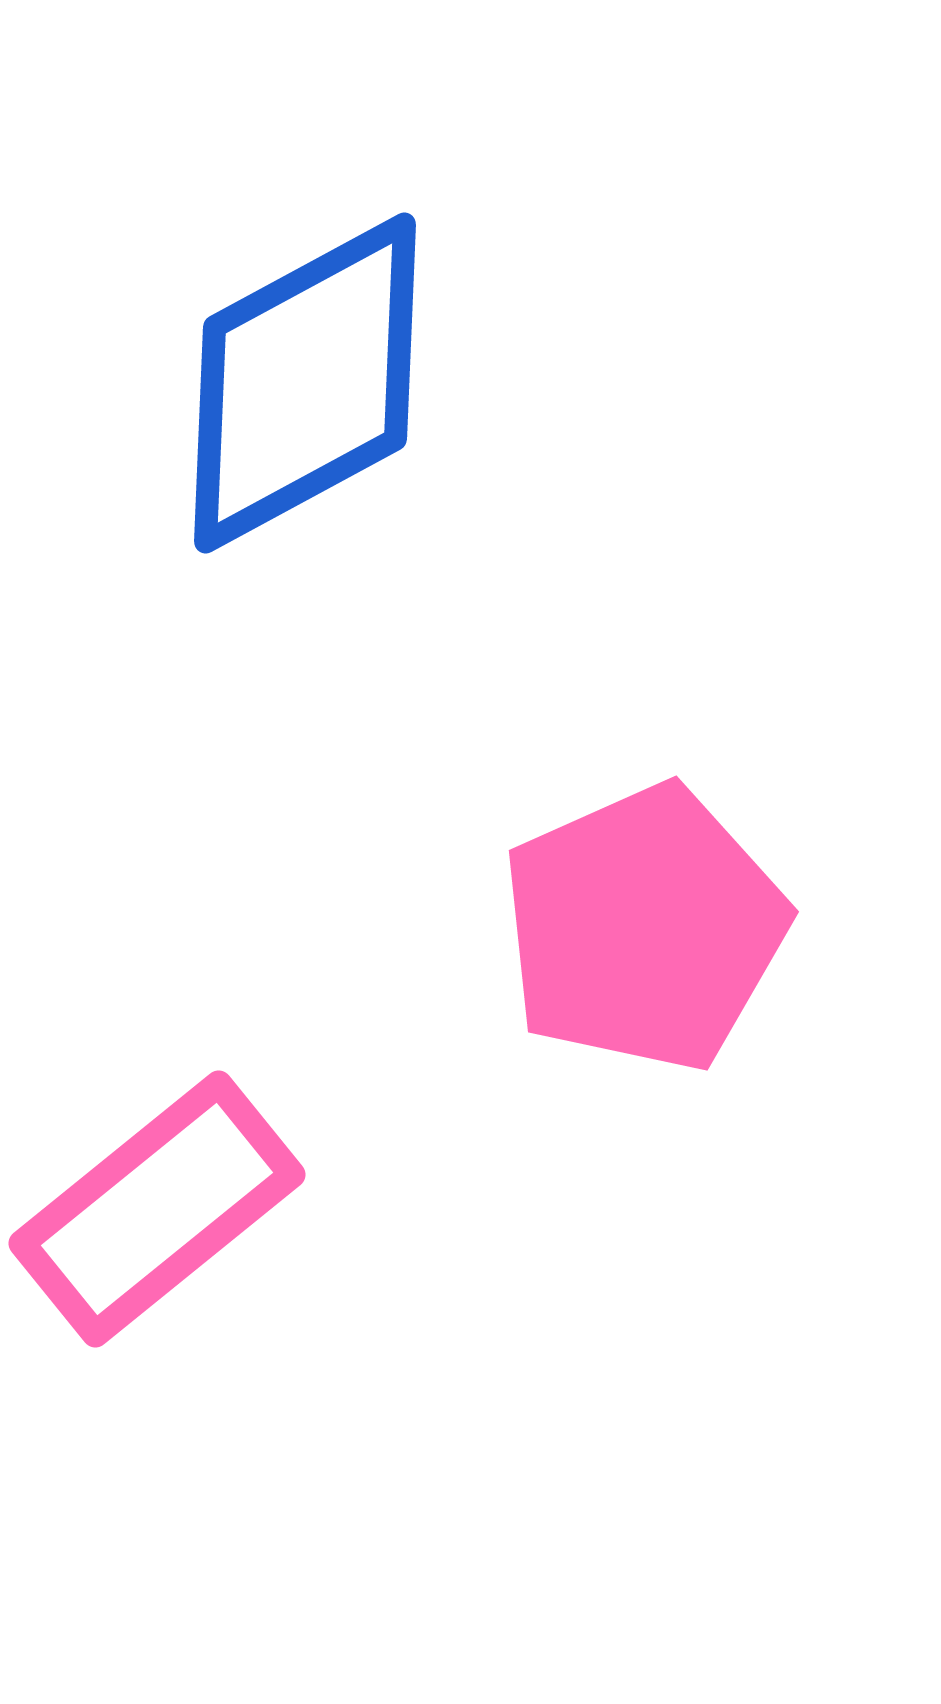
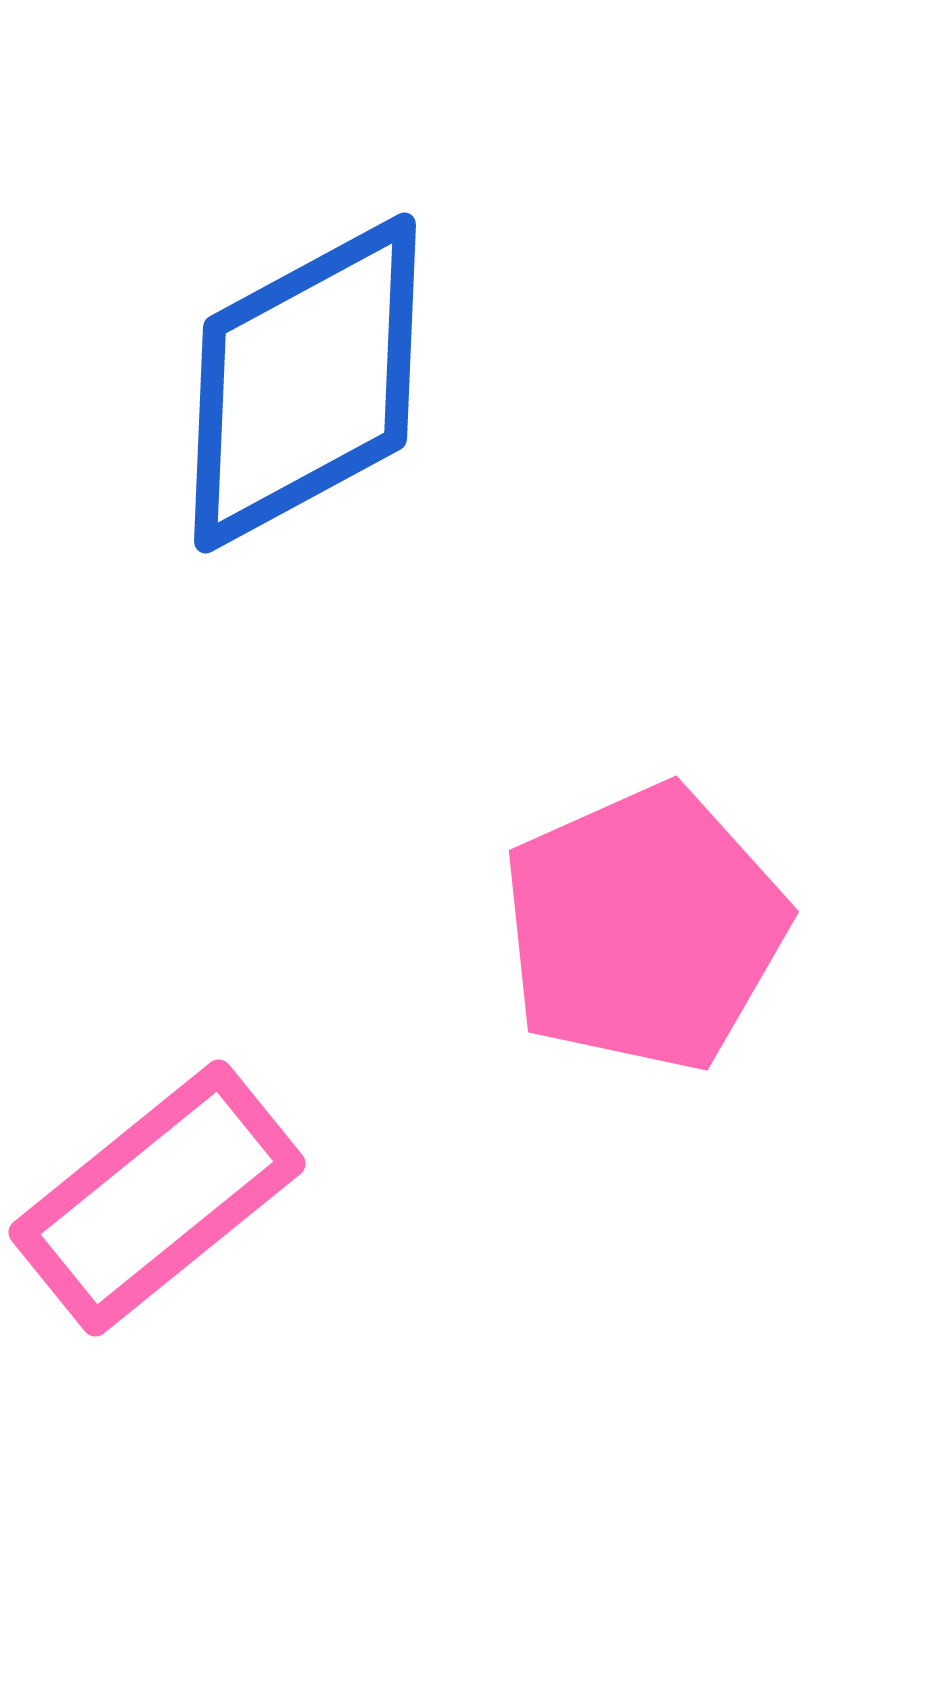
pink rectangle: moved 11 px up
